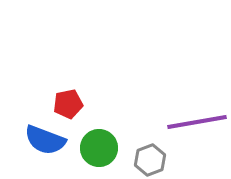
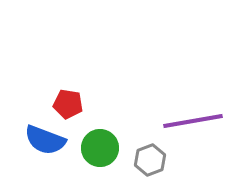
red pentagon: rotated 20 degrees clockwise
purple line: moved 4 px left, 1 px up
green circle: moved 1 px right
